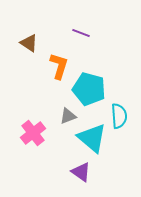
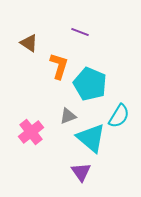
purple line: moved 1 px left, 1 px up
cyan pentagon: moved 1 px right, 5 px up; rotated 8 degrees clockwise
cyan semicircle: rotated 35 degrees clockwise
pink cross: moved 2 px left, 1 px up
cyan triangle: moved 1 px left
purple triangle: rotated 20 degrees clockwise
